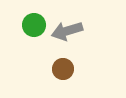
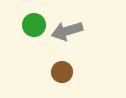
brown circle: moved 1 px left, 3 px down
